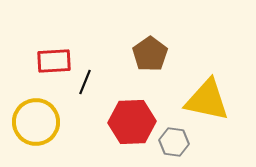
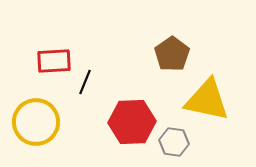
brown pentagon: moved 22 px right
